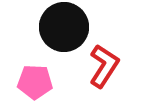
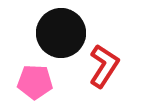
black circle: moved 3 px left, 6 px down
